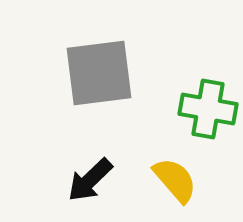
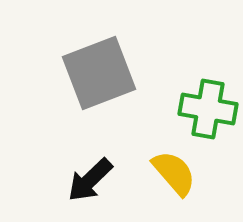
gray square: rotated 14 degrees counterclockwise
yellow semicircle: moved 1 px left, 7 px up
